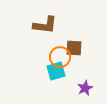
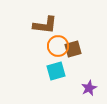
brown square: moved 1 px left, 1 px down; rotated 18 degrees counterclockwise
orange circle: moved 2 px left, 11 px up
purple star: moved 4 px right
